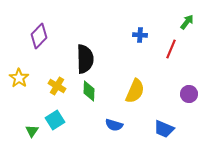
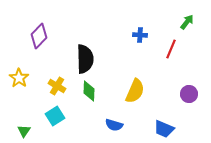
cyan square: moved 4 px up
green triangle: moved 8 px left
